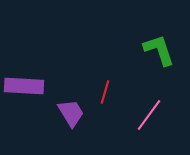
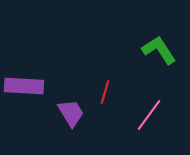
green L-shape: rotated 15 degrees counterclockwise
